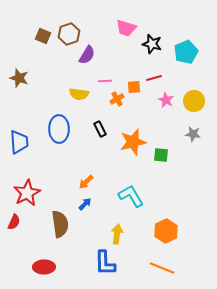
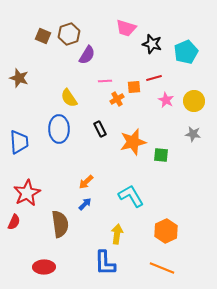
yellow semicircle: moved 10 px left, 4 px down; rotated 48 degrees clockwise
